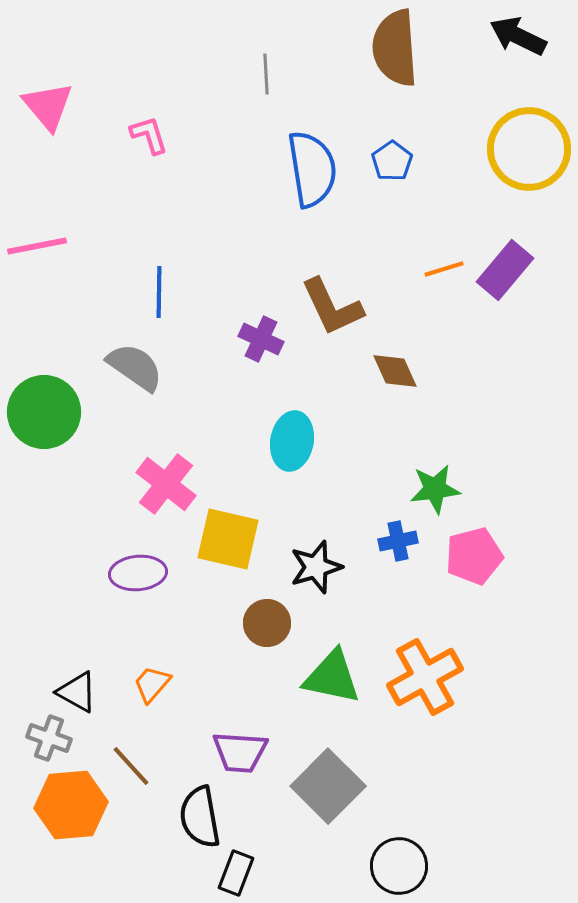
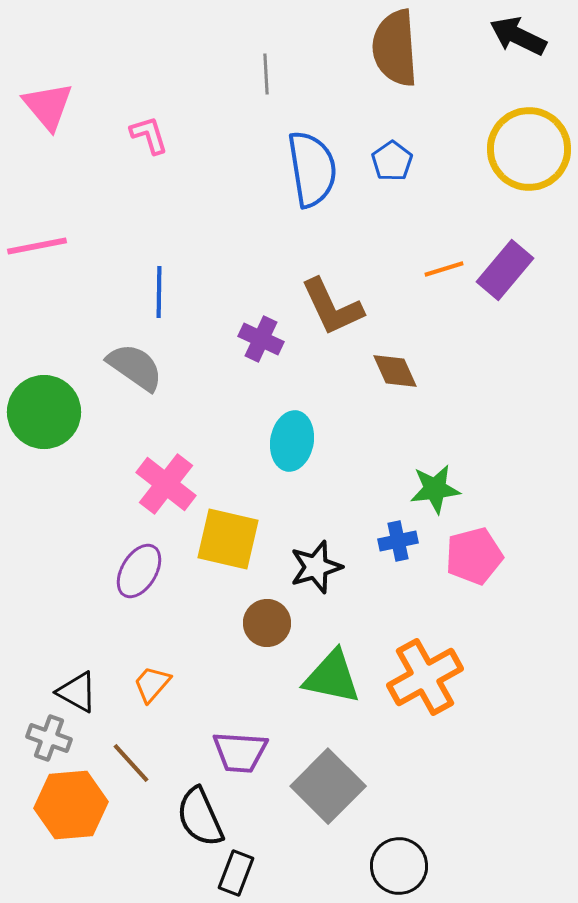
purple ellipse: moved 1 px right, 2 px up; rotated 54 degrees counterclockwise
brown line: moved 3 px up
black semicircle: rotated 14 degrees counterclockwise
